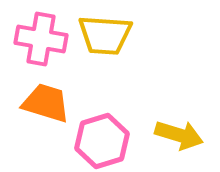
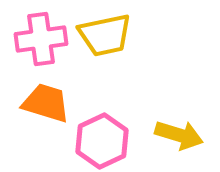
yellow trapezoid: rotated 16 degrees counterclockwise
pink cross: rotated 18 degrees counterclockwise
pink hexagon: rotated 8 degrees counterclockwise
